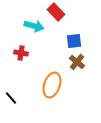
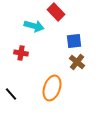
orange ellipse: moved 3 px down
black line: moved 4 px up
